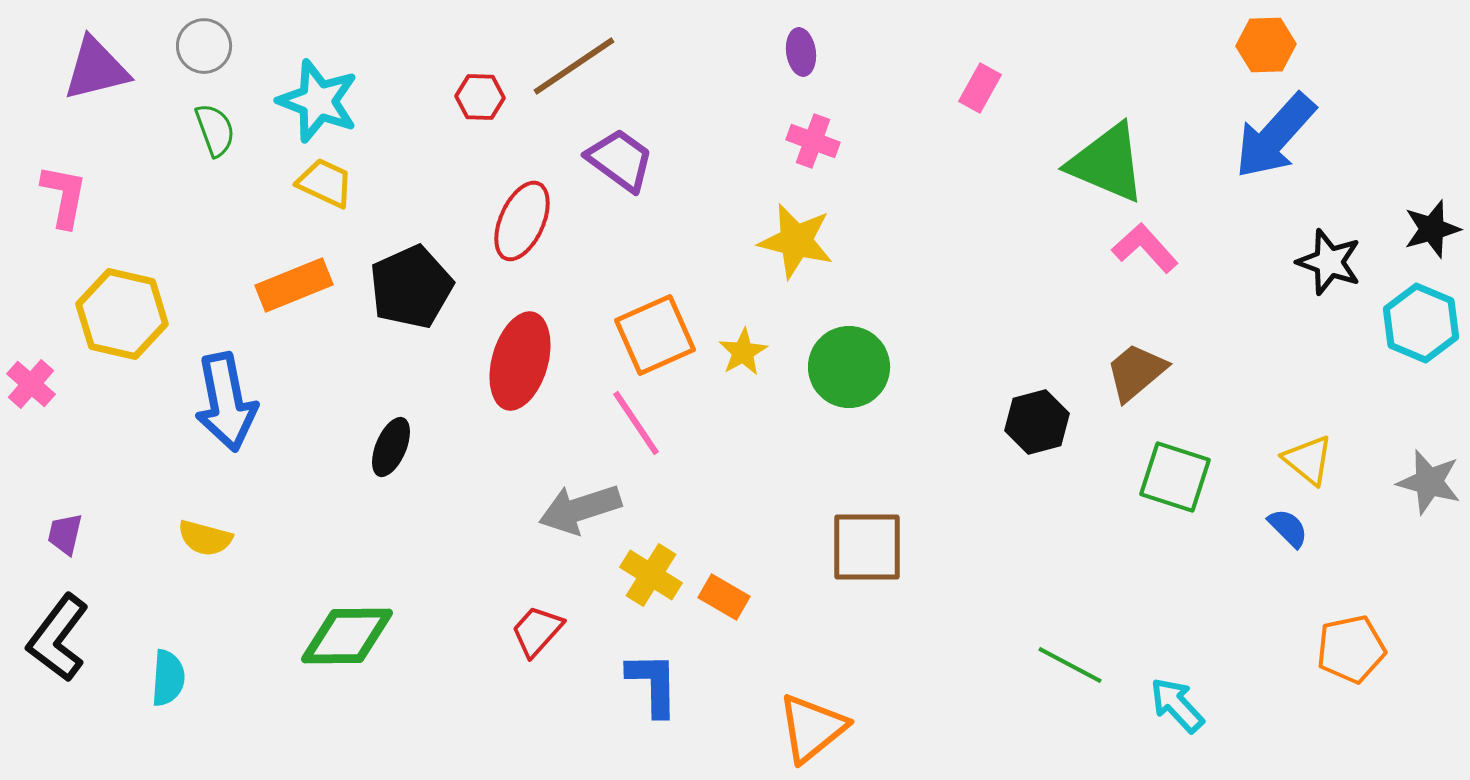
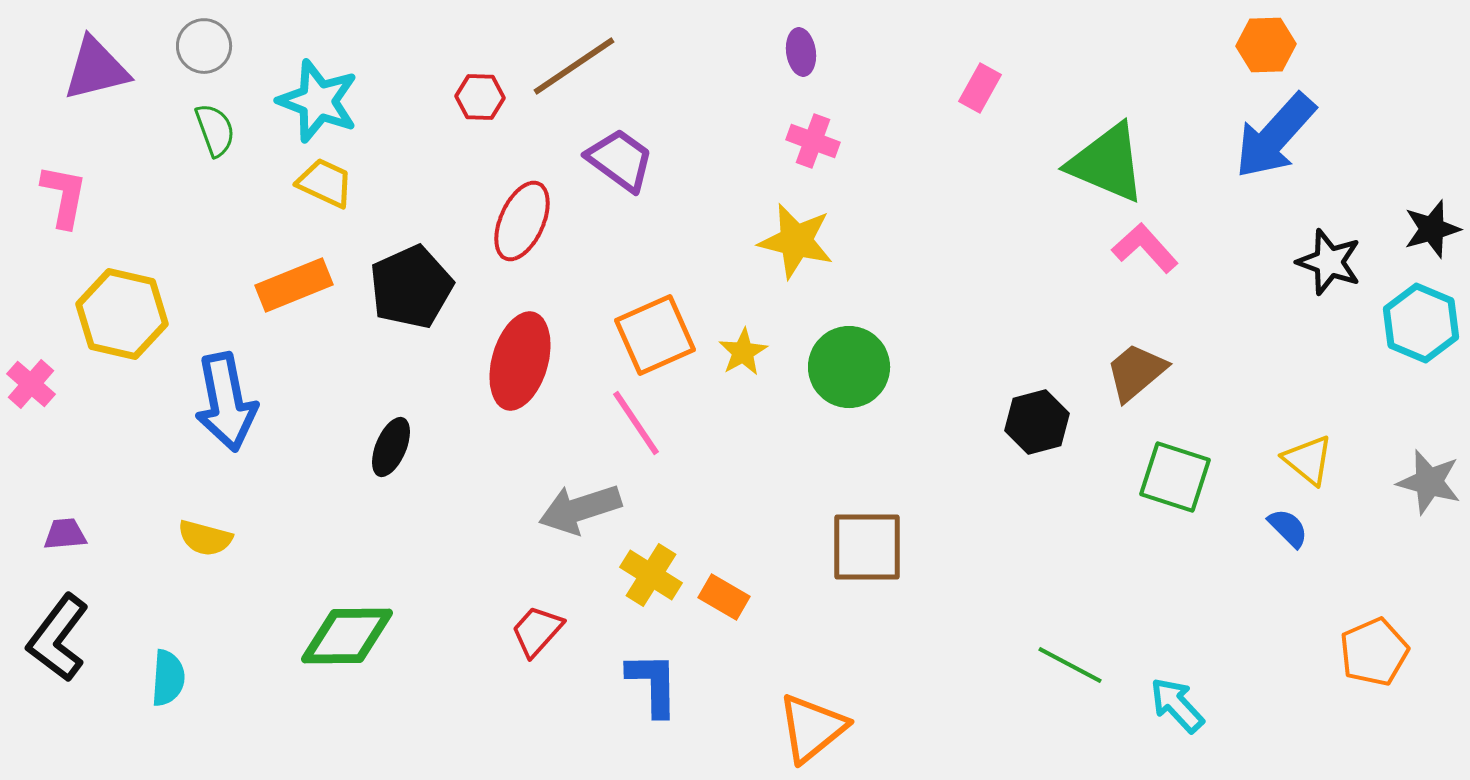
purple trapezoid at (65, 534): rotated 72 degrees clockwise
orange pentagon at (1351, 649): moved 23 px right, 3 px down; rotated 12 degrees counterclockwise
